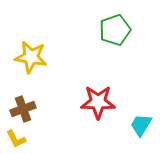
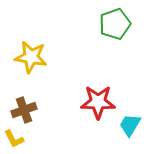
green pentagon: moved 6 px up
brown cross: moved 1 px right, 1 px down
cyan trapezoid: moved 11 px left
yellow L-shape: moved 2 px left
